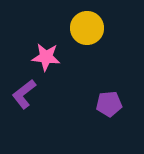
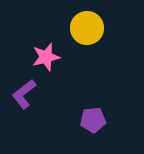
pink star: rotated 20 degrees counterclockwise
purple pentagon: moved 16 px left, 16 px down
